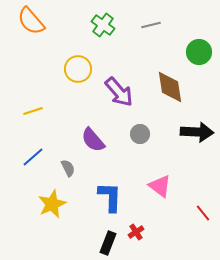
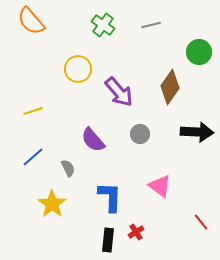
brown diamond: rotated 44 degrees clockwise
yellow star: rotated 12 degrees counterclockwise
red line: moved 2 px left, 9 px down
black rectangle: moved 3 px up; rotated 15 degrees counterclockwise
